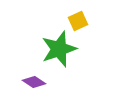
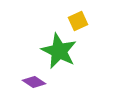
green star: moved 2 px down; rotated 27 degrees counterclockwise
